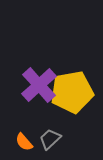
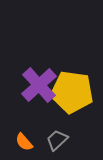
yellow pentagon: rotated 18 degrees clockwise
gray trapezoid: moved 7 px right, 1 px down
